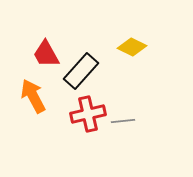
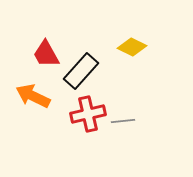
orange arrow: rotated 36 degrees counterclockwise
